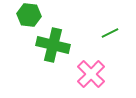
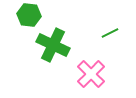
green cross: rotated 12 degrees clockwise
